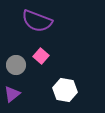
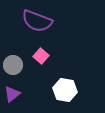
gray circle: moved 3 px left
